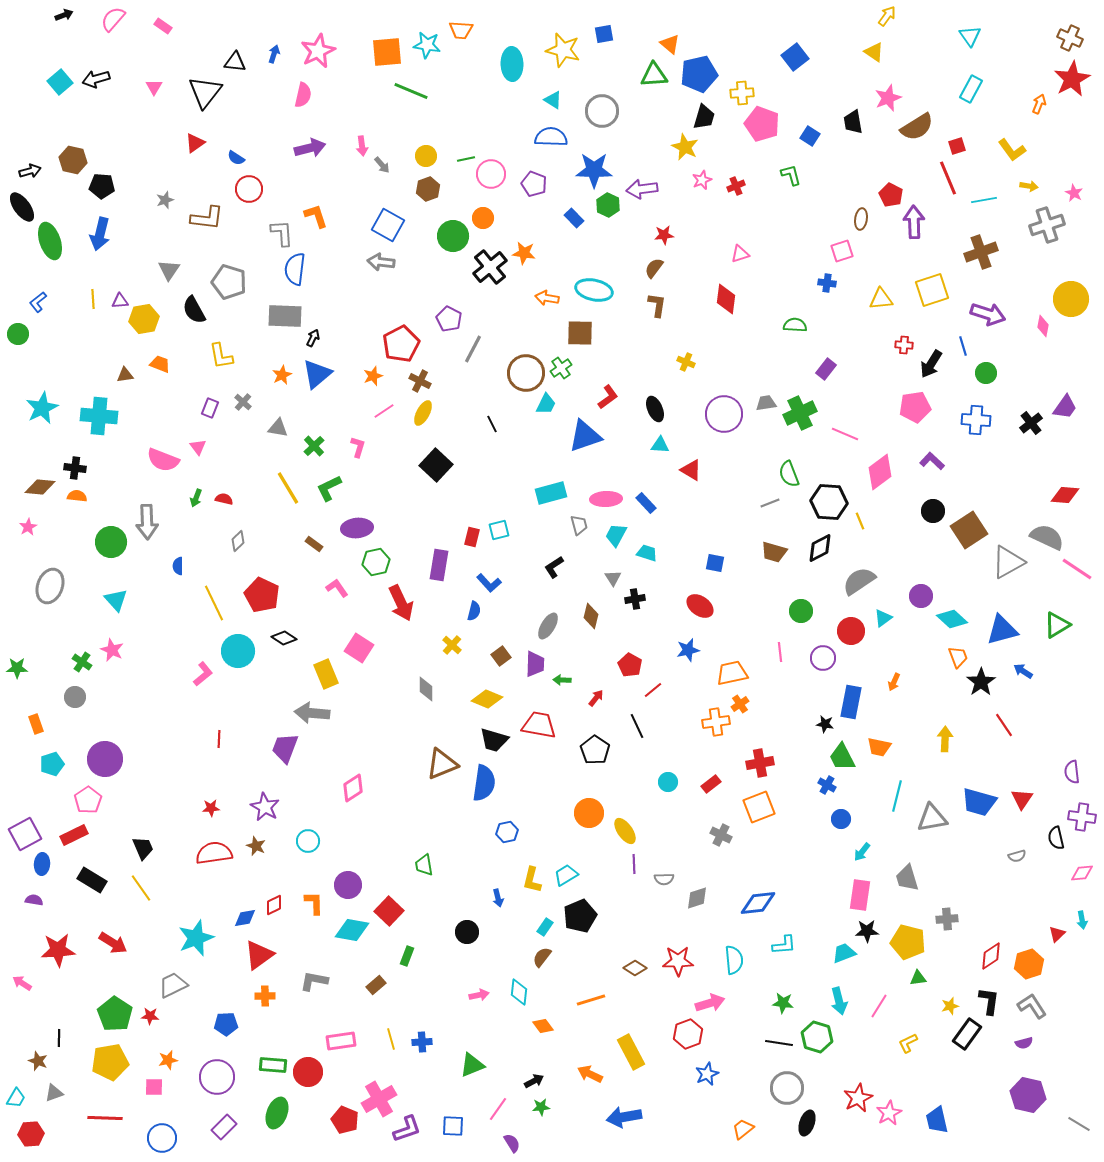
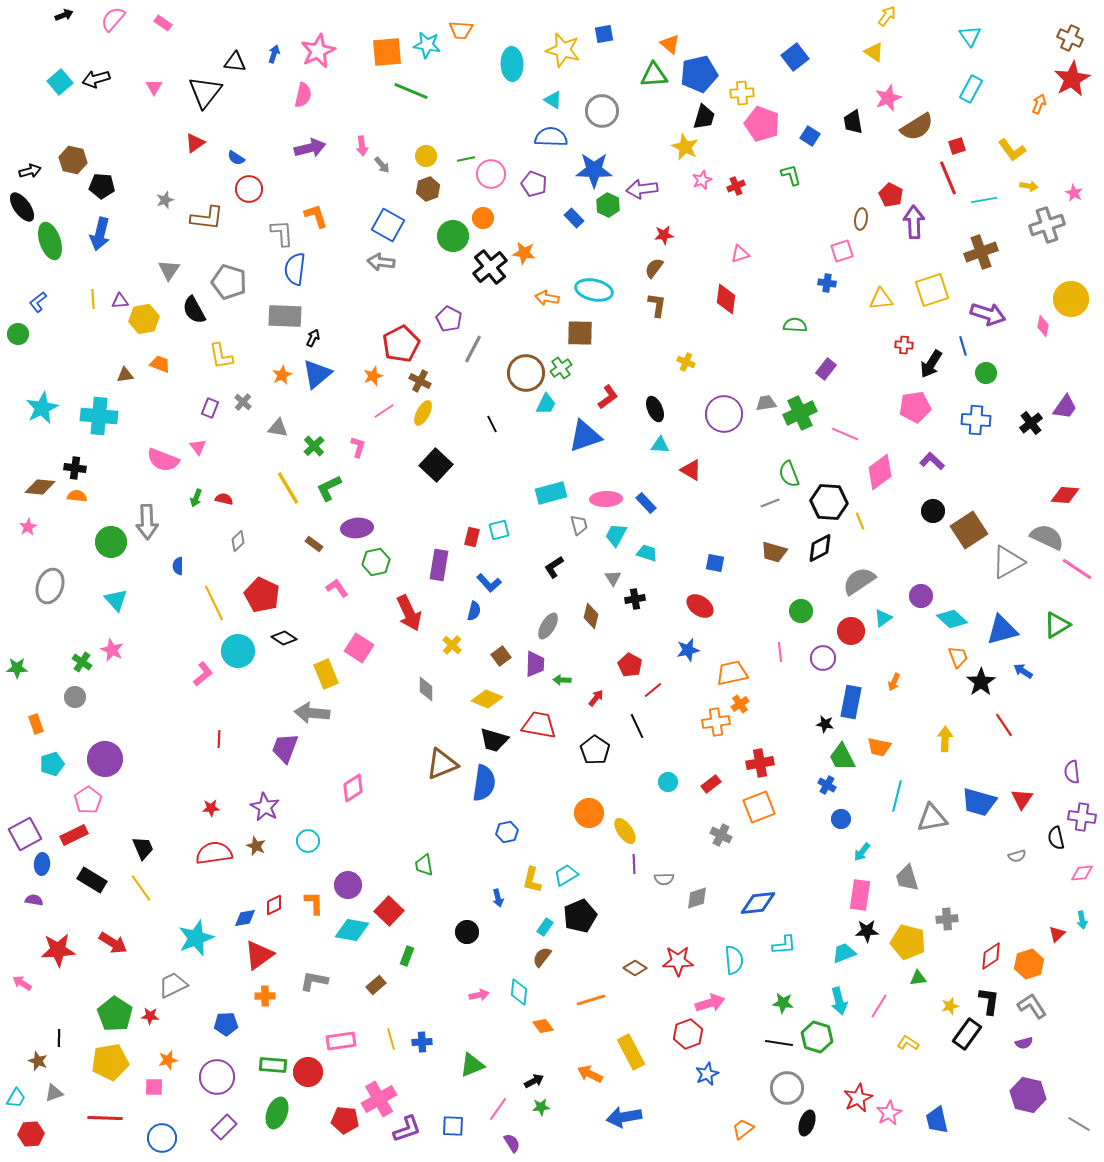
pink rectangle at (163, 26): moved 3 px up
red arrow at (401, 603): moved 8 px right, 10 px down
yellow L-shape at (908, 1043): rotated 60 degrees clockwise
red pentagon at (345, 1120): rotated 16 degrees counterclockwise
